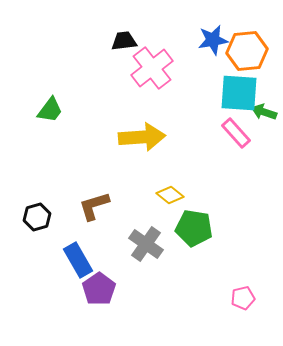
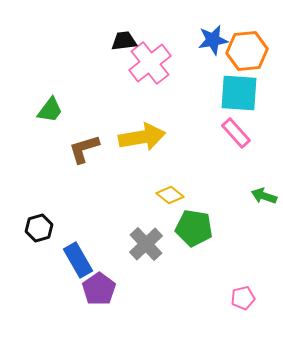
pink cross: moved 2 px left, 5 px up
green arrow: moved 84 px down
yellow arrow: rotated 6 degrees counterclockwise
brown L-shape: moved 10 px left, 57 px up
black hexagon: moved 2 px right, 11 px down
gray cross: rotated 12 degrees clockwise
